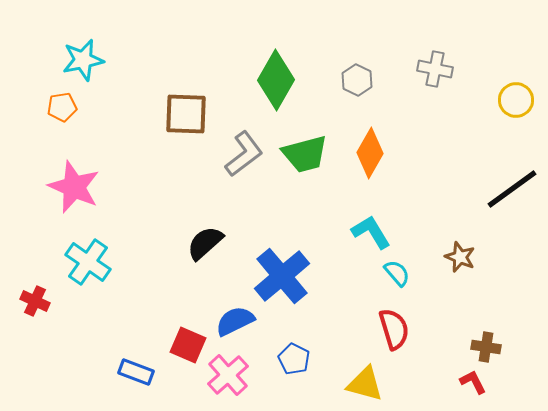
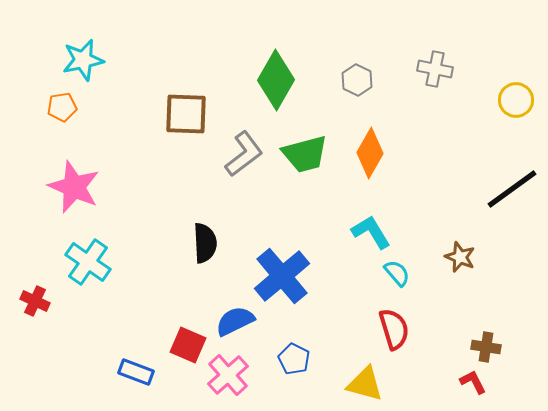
black semicircle: rotated 129 degrees clockwise
